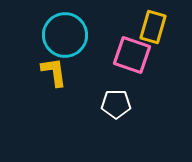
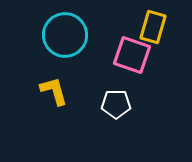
yellow L-shape: moved 19 px down; rotated 8 degrees counterclockwise
